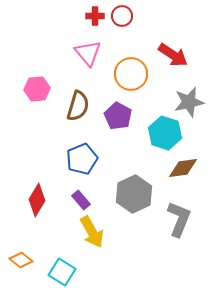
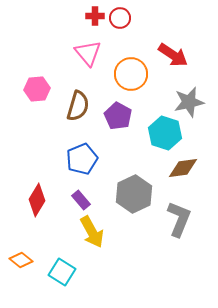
red circle: moved 2 px left, 2 px down
